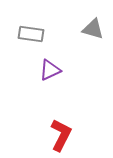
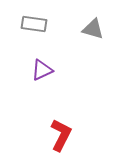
gray rectangle: moved 3 px right, 10 px up
purple triangle: moved 8 px left
